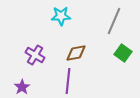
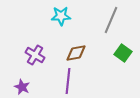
gray line: moved 3 px left, 1 px up
purple star: rotated 14 degrees counterclockwise
